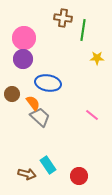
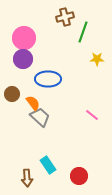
brown cross: moved 2 px right, 1 px up; rotated 24 degrees counterclockwise
green line: moved 2 px down; rotated 10 degrees clockwise
yellow star: moved 1 px down
blue ellipse: moved 4 px up; rotated 10 degrees counterclockwise
brown arrow: moved 4 px down; rotated 72 degrees clockwise
